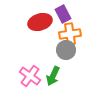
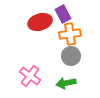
gray circle: moved 5 px right, 6 px down
green arrow: moved 13 px right, 7 px down; rotated 54 degrees clockwise
